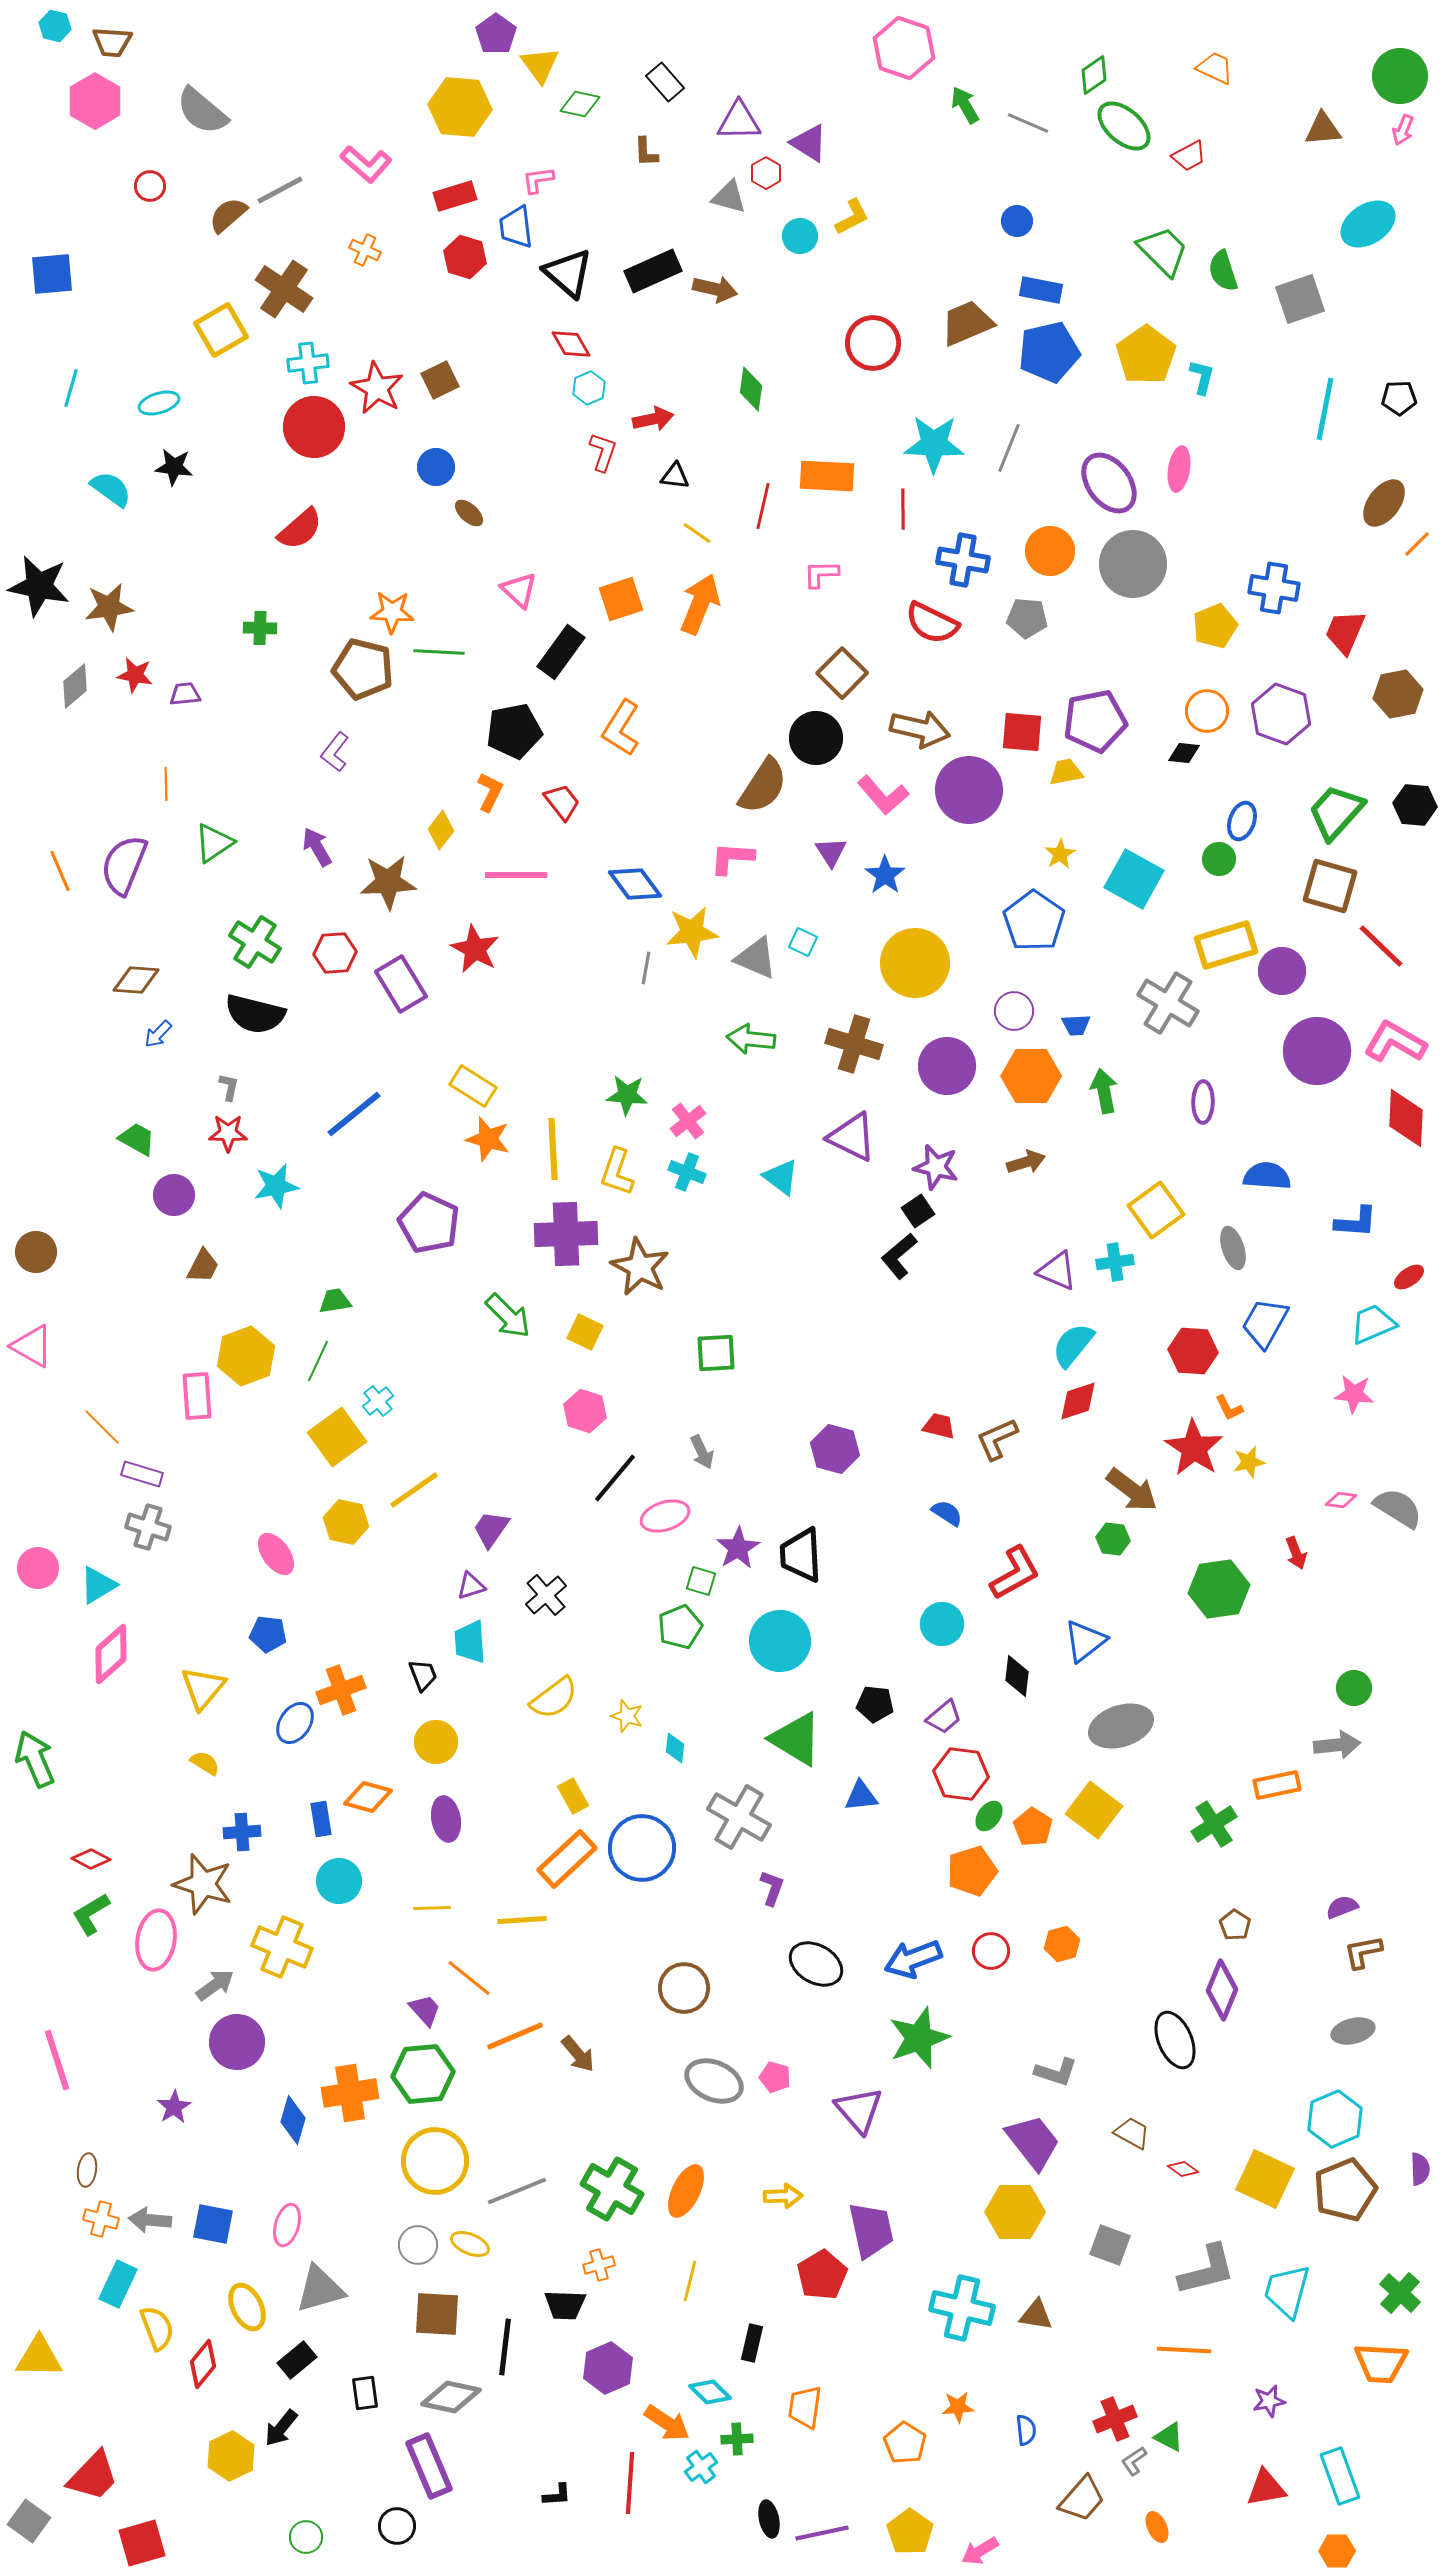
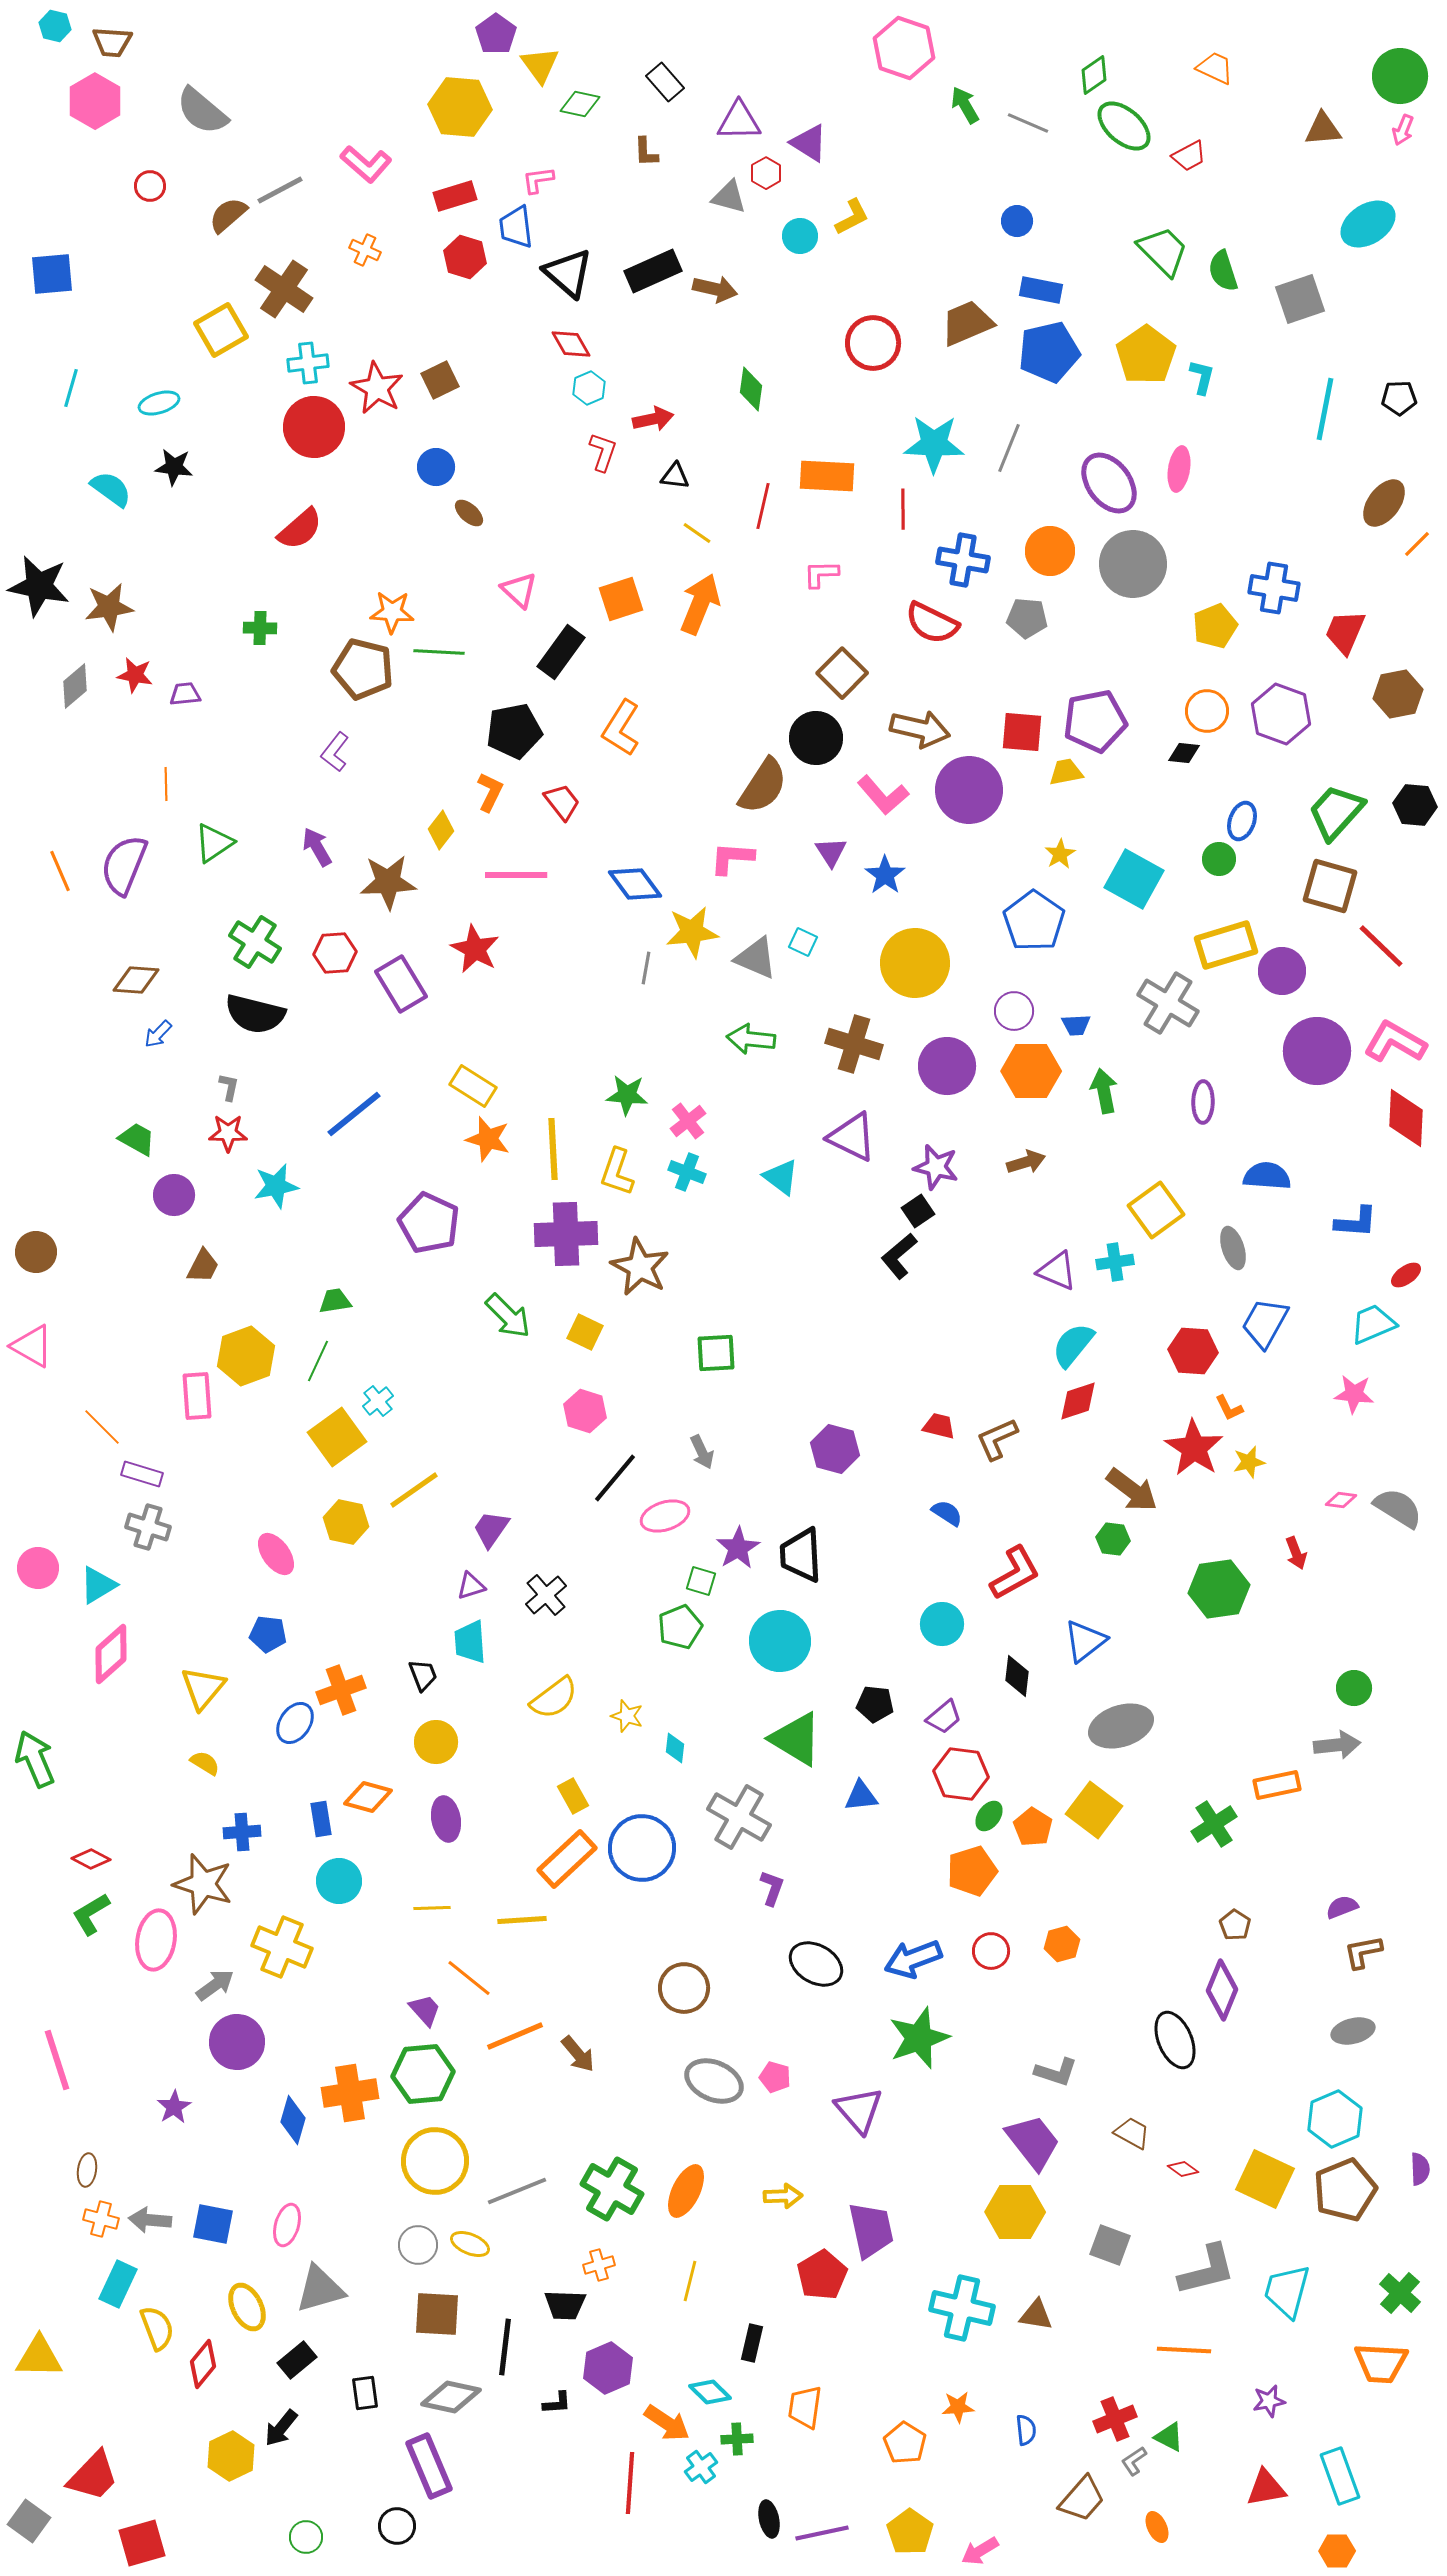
orange hexagon at (1031, 1076): moved 5 px up
red ellipse at (1409, 1277): moved 3 px left, 2 px up
black L-shape at (557, 2495): moved 92 px up
